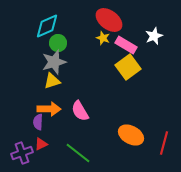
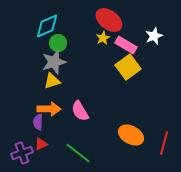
yellow star: rotated 24 degrees clockwise
